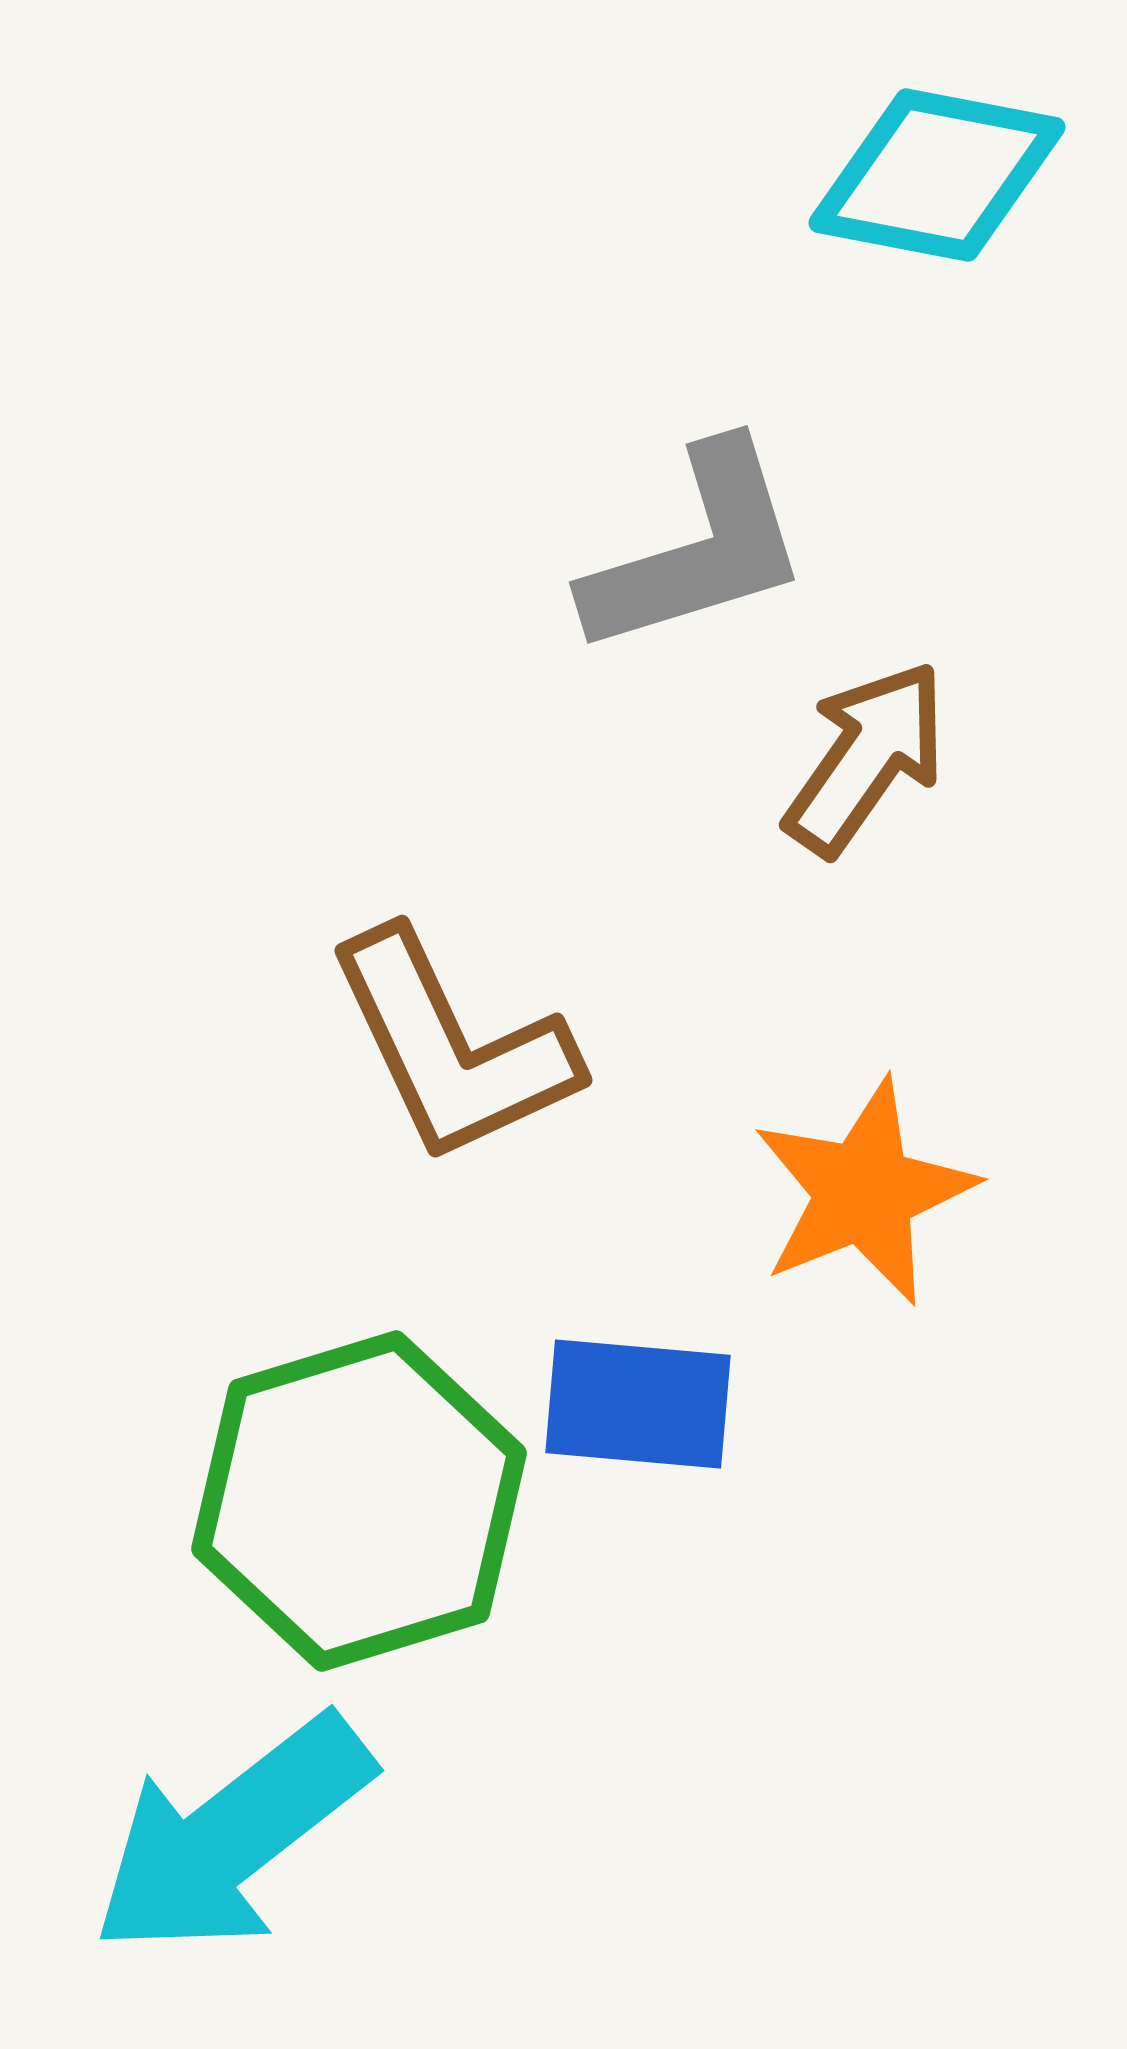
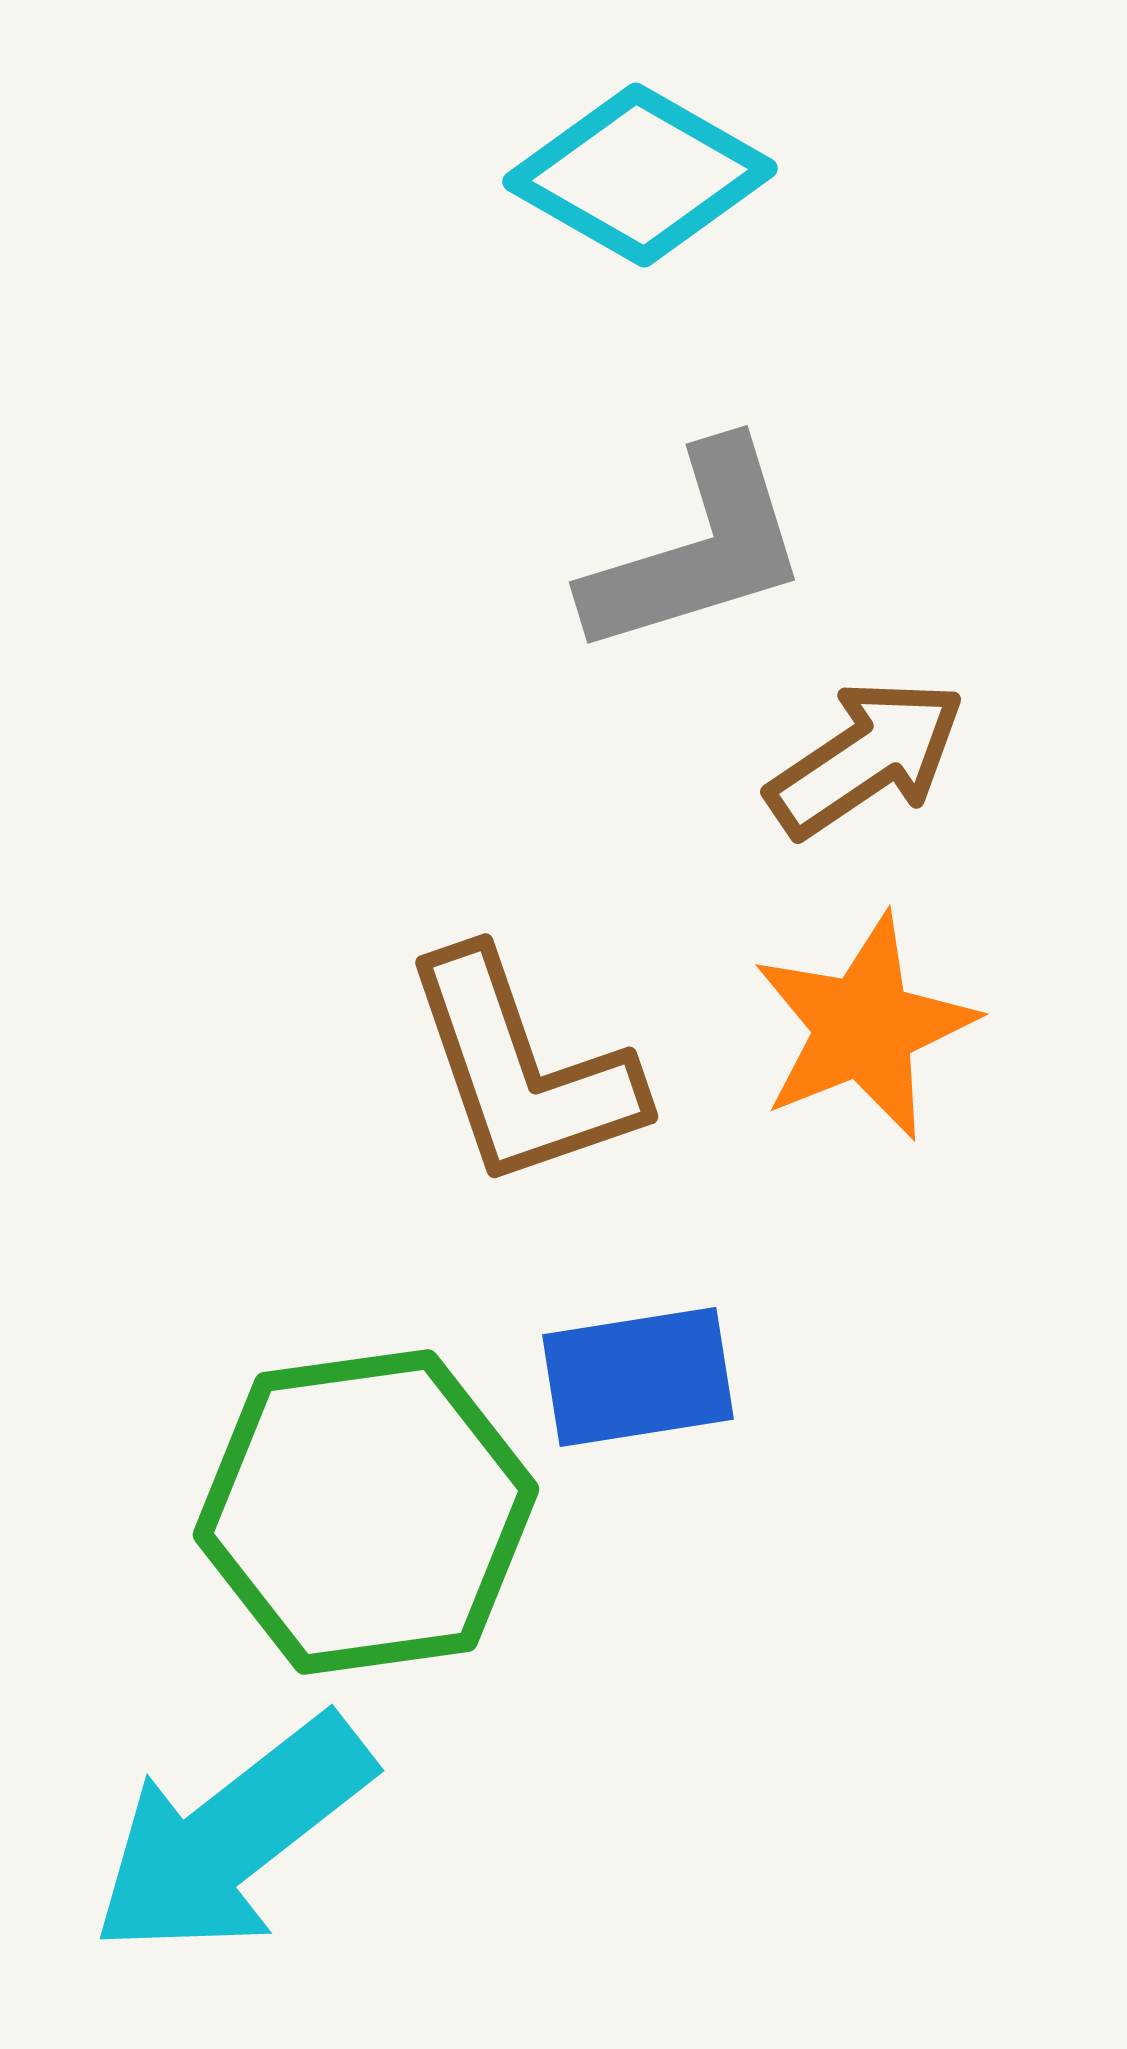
cyan diamond: moved 297 px left; rotated 19 degrees clockwise
brown arrow: rotated 21 degrees clockwise
brown L-shape: moved 70 px right, 23 px down; rotated 6 degrees clockwise
orange star: moved 165 px up
blue rectangle: moved 27 px up; rotated 14 degrees counterclockwise
green hexagon: moved 7 px right, 11 px down; rotated 9 degrees clockwise
